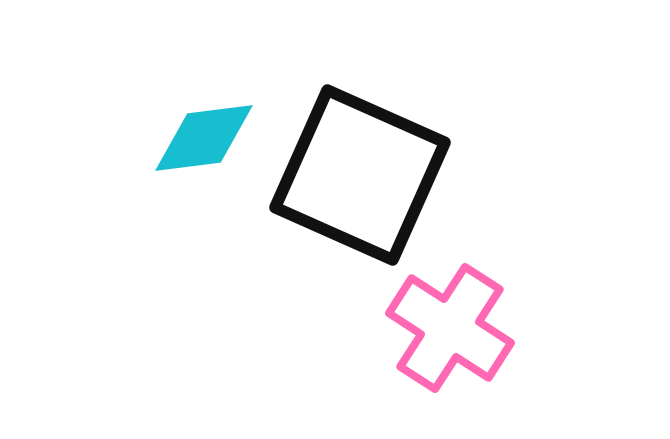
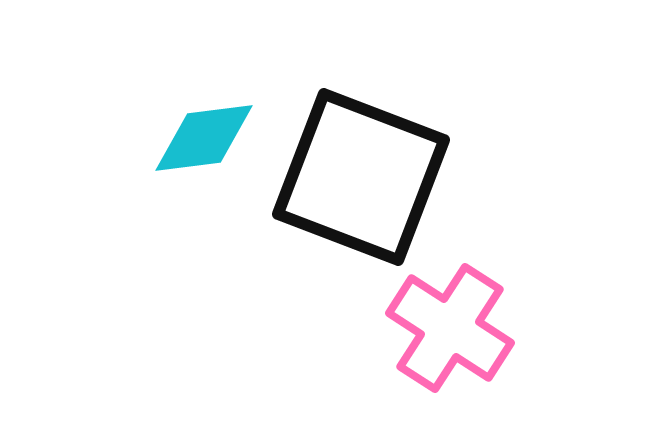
black square: moved 1 px right, 2 px down; rotated 3 degrees counterclockwise
